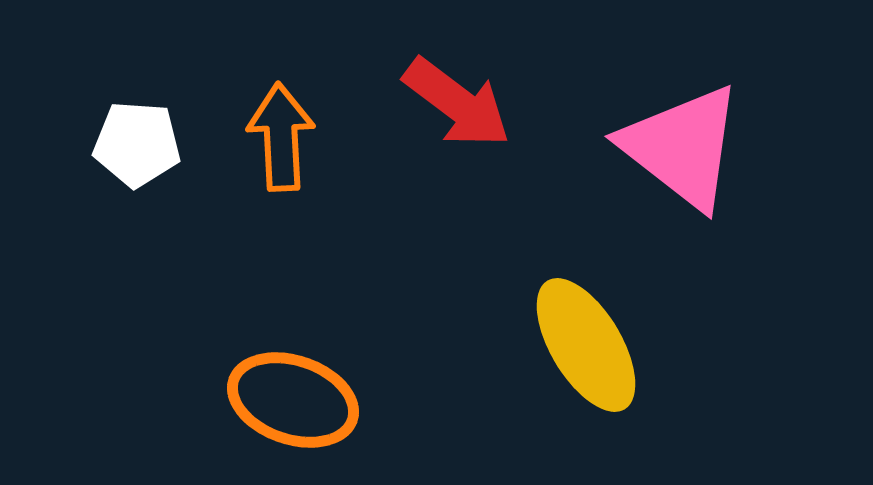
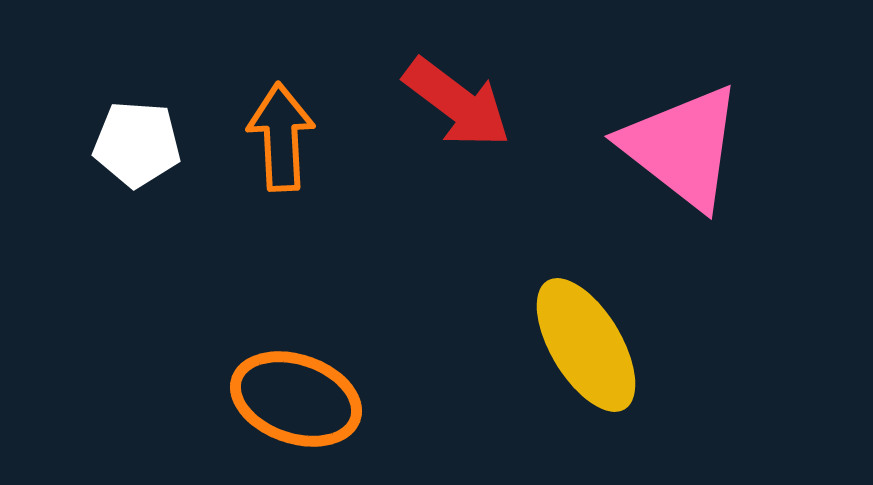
orange ellipse: moved 3 px right, 1 px up
